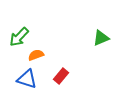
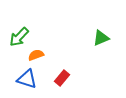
red rectangle: moved 1 px right, 2 px down
